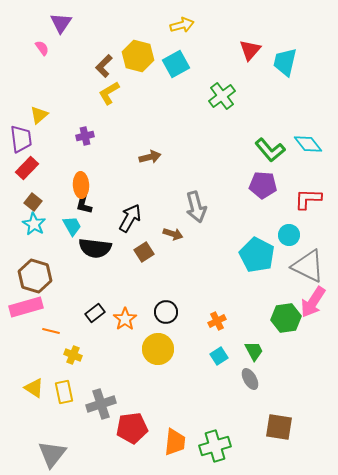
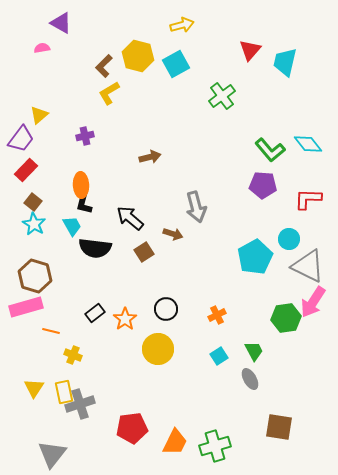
purple triangle at (61, 23): rotated 35 degrees counterclockwise
pink semicircle at (42, 48): rotated 63 degrees counterclockwise
purple trapezoid at (21, 139): rotated 44 degrees clockwise
red rectangle at (27, 168): moved 1 px left, 2 px down
black arrow at (130, 218): rotated 80 degrees counterclockwise
cyan circle at (289, 235): moved 4 px down
cyan pentagon at (257, 255): moved 2 px left, 2 px down; rotated 16 degrees clockwise
black circle at (166, 312): moved 3 px up
orange cross at (217, 321): moved 6 px up
yellow triangle at (34, 388): rotated 30 degrees clockwise
gray cross at (101, 404): moved 21 px left
orange trapezoid at (175, 442): rotated 20 degrees clockwise
